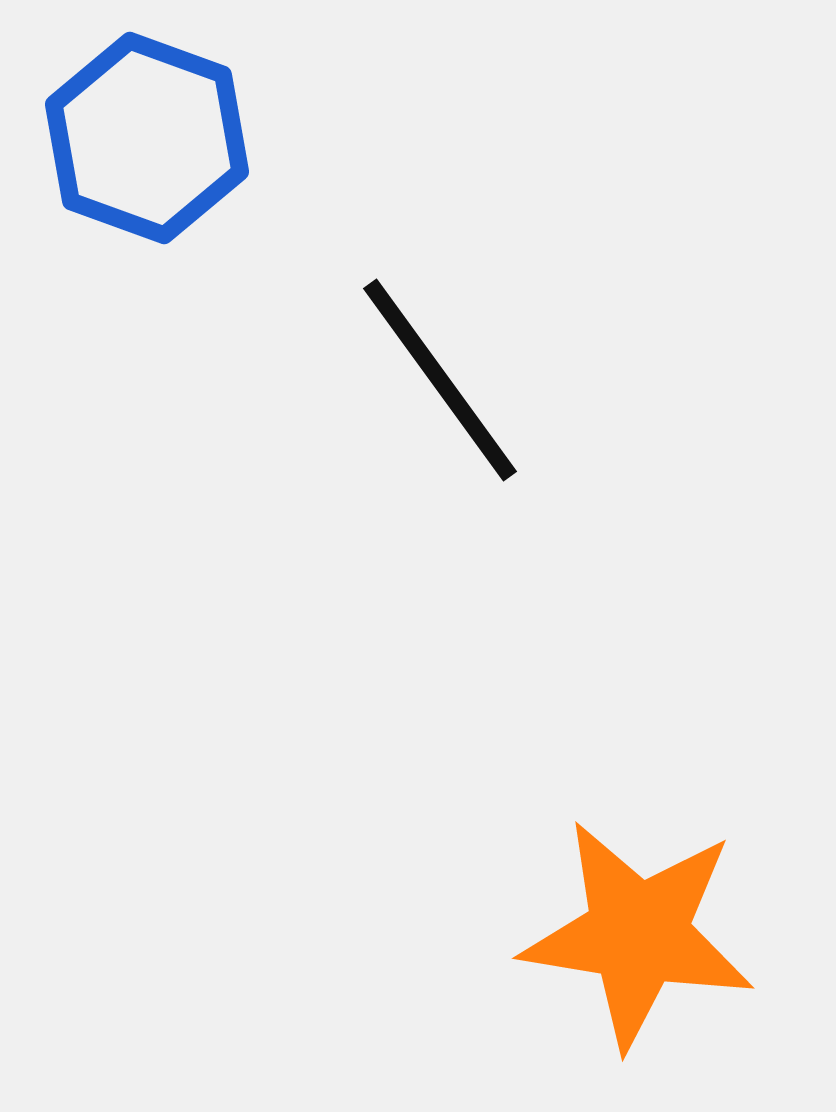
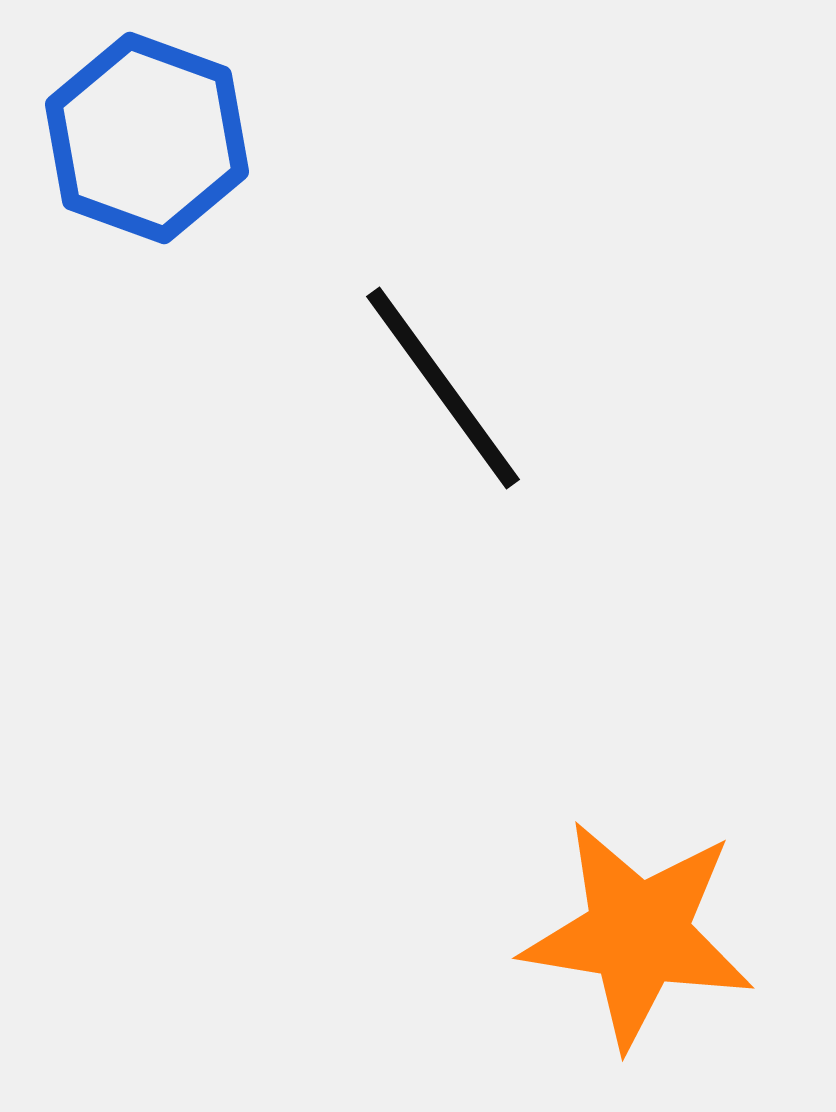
black line: moved 3 px right, 8 px down
